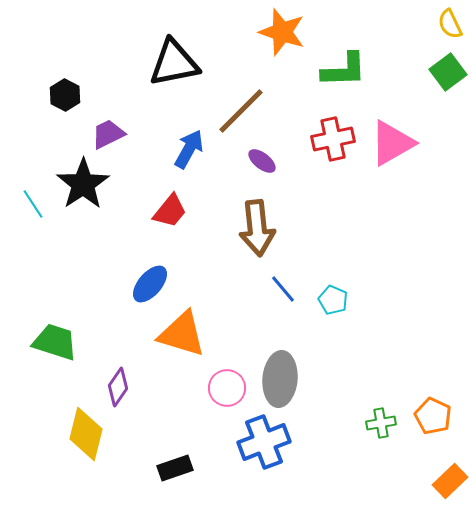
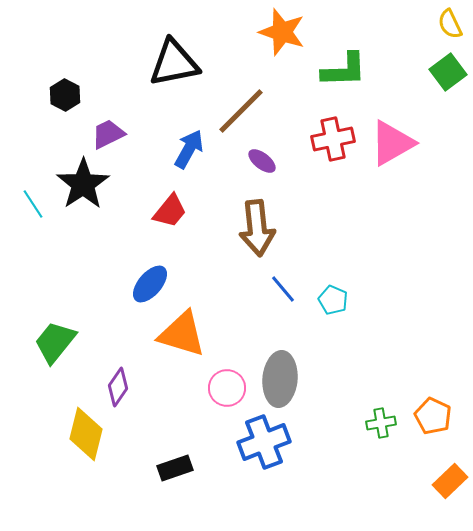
green trapezoid: rotated 69 degrees counterclockwise
